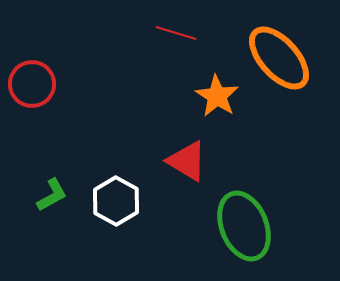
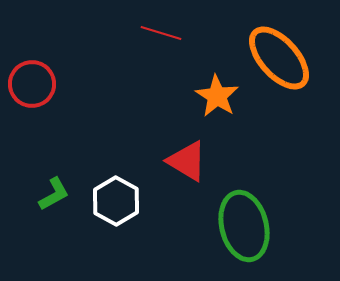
red line: moved 15 px left
green L-shape: moved 2 px right, 1 px up
green ellipse: rotated 8 degrees clockwise
